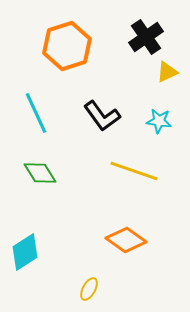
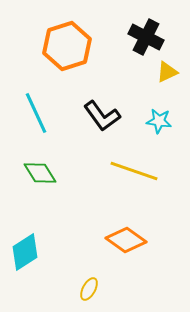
black cross: rotated 28 degrees counterclockwise
